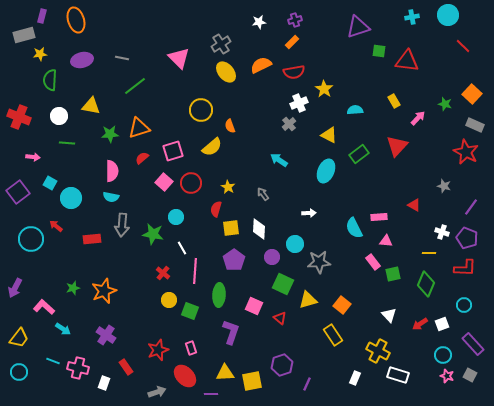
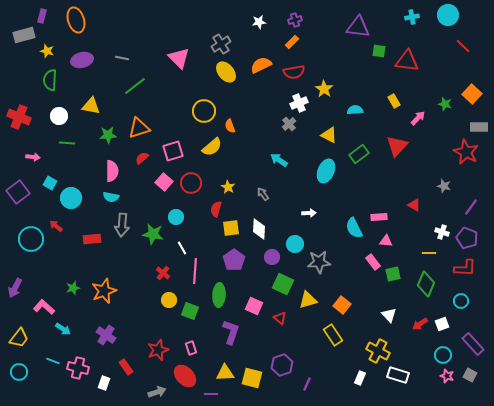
purple triangle at (358, 27): rotated 25 degrees clockwise
yellow star at (40, 54): moved 7 px right, 3 px up; rotated 24 degrees clockwise
yellow circle at (201, 110): moved 3 px right, 1 px down
gray rectangle at (475, 125): moved 4 px right, 2 px down; rotated 24 degrees counterclockwise
green star at (110, 134): moved 2 px left, 1 px down
cyan circle at (464, 305): moved 3 px left, 4 px up
white rectangle at (355, 378): moved 5 px right
yellow square at (252, 381): moved 3 px up; rotated 25 degrees clockwise
